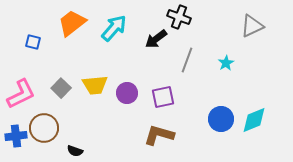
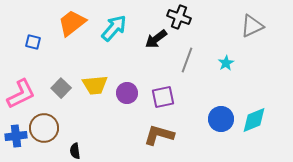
black semicircle: rotated 63 degrees clockwise
